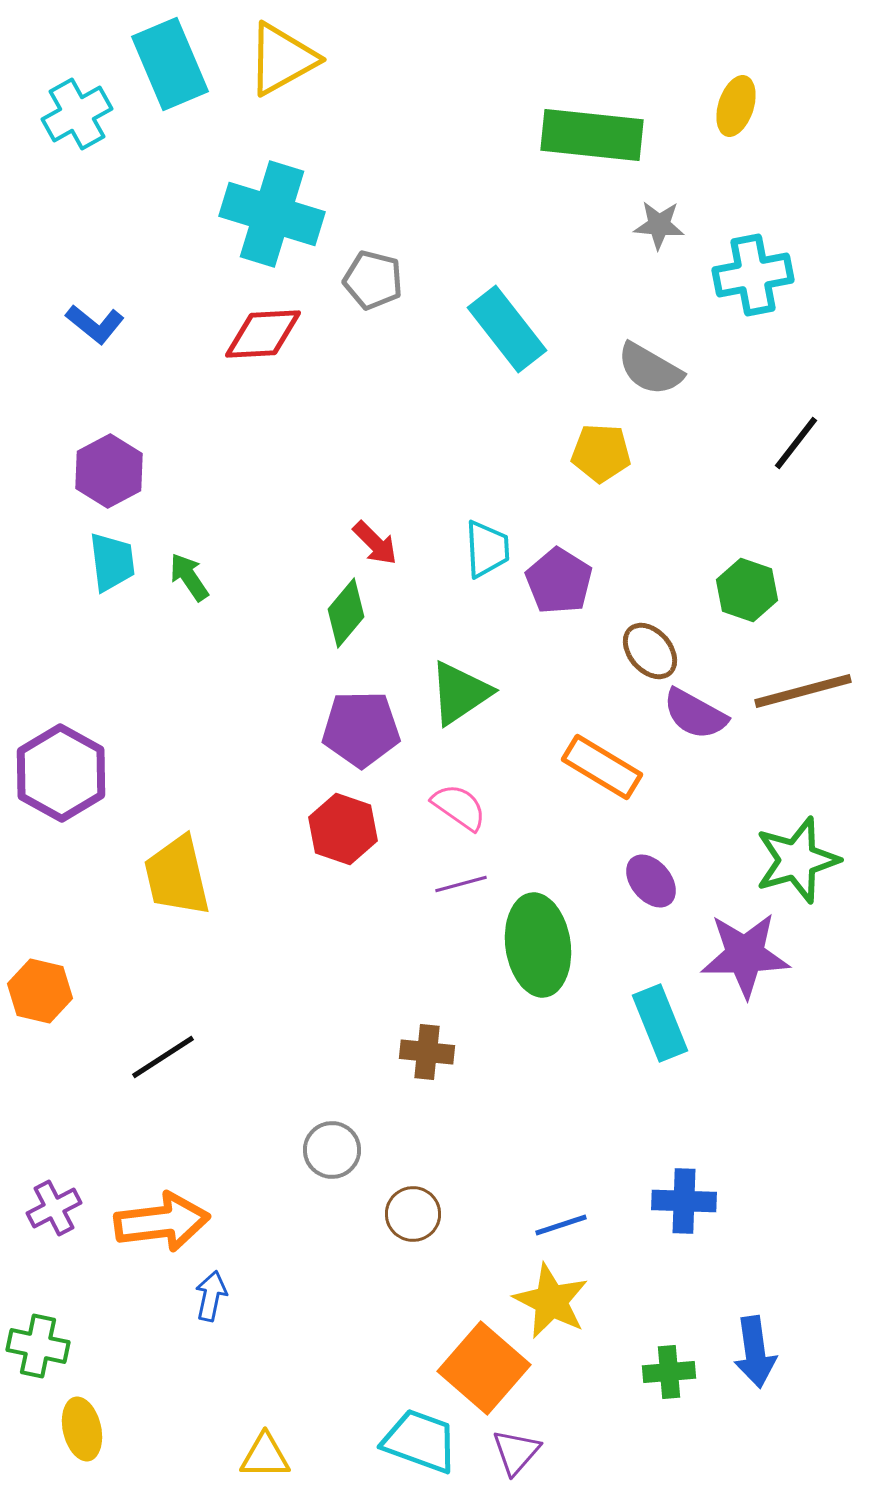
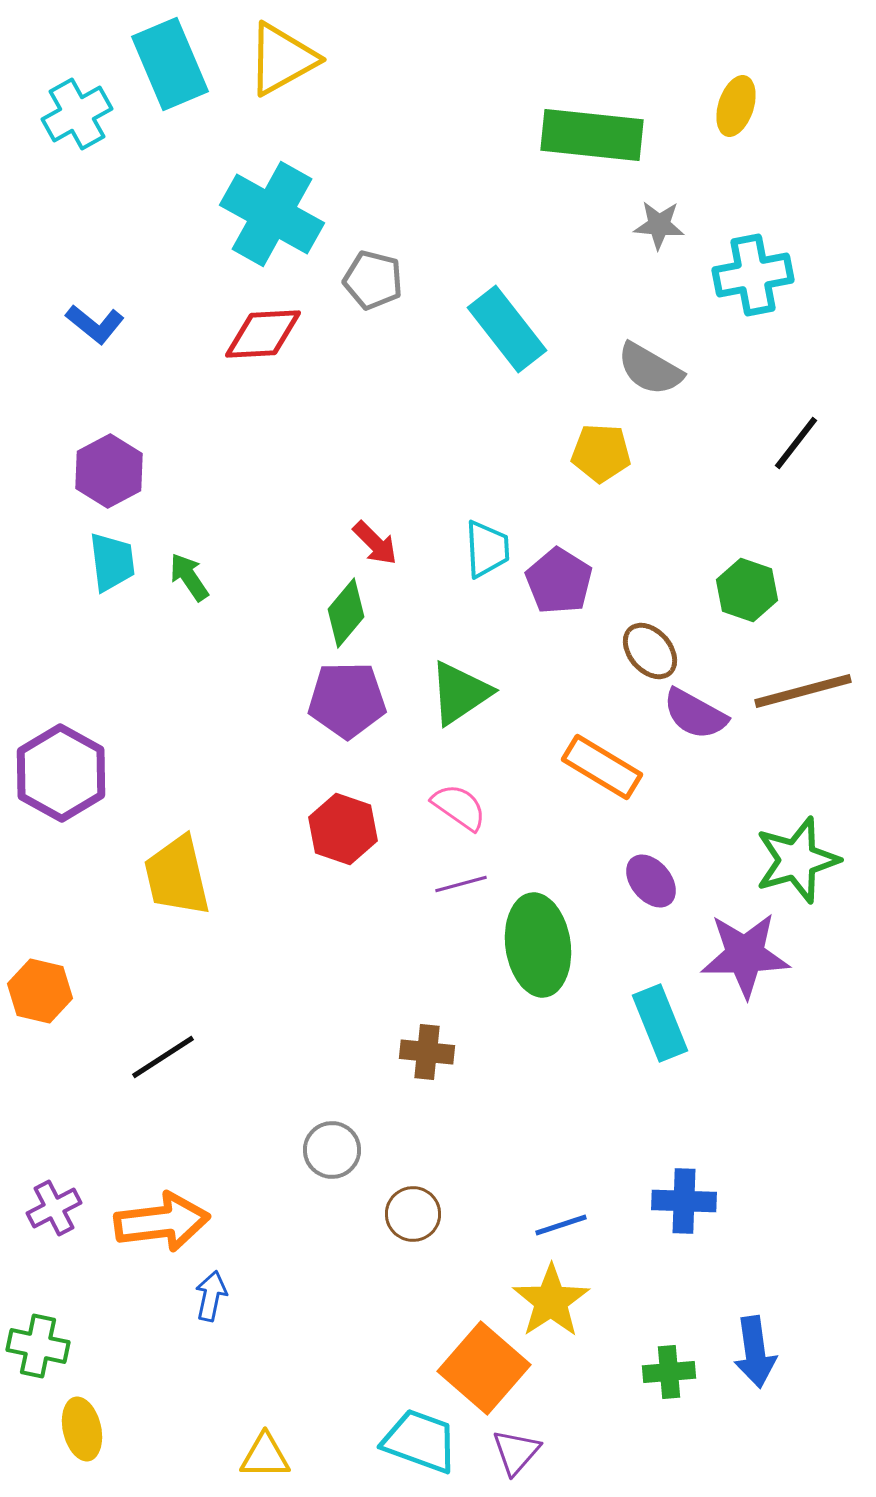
cyan cross at (272, 214): rotated 12 degrees clockwise
purple pentagon at (361, 729): moved 14 px left, 29 px up
yellow star at (551, 1301): rotated 12 degrees clockwise
